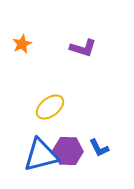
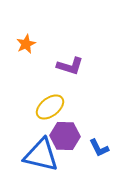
orange star: moved 4 px right
purple L-shape: moved 13 px left, 18 px down
purple hexagon: moved 3 px left, 15 px up
blue triangle: rotated 27 degrees clockwise
